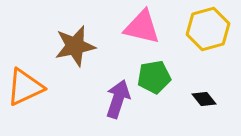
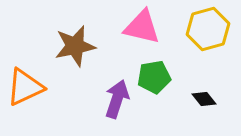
purple arrow: moved 1 px left
